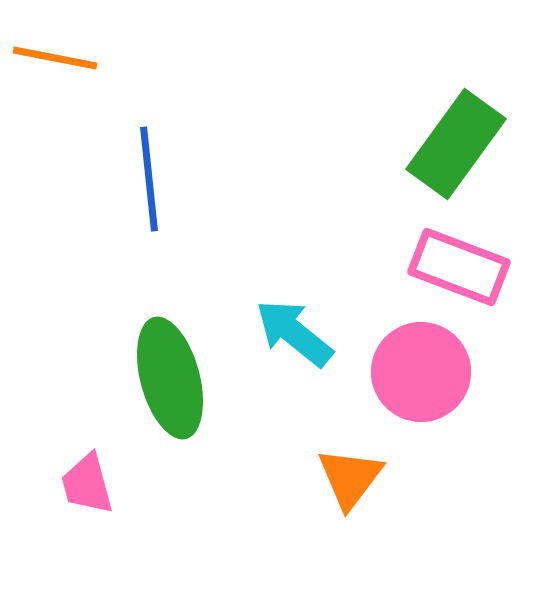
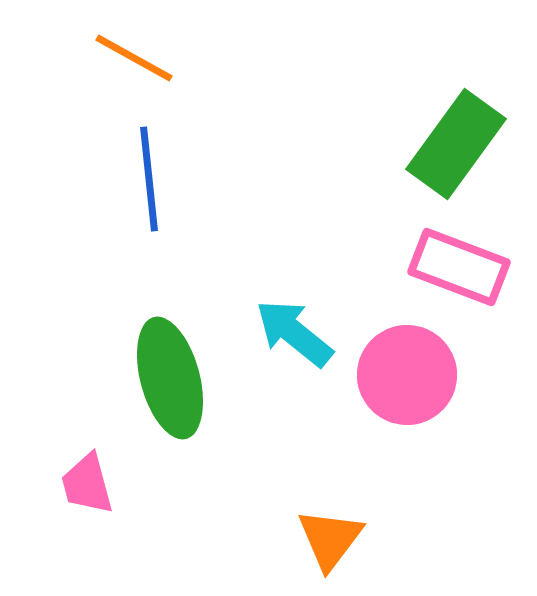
orange line: moved 79 px right; rotated 18 degrees clockwise
pink circle: moved 14 px left, 3 px down
orange triangle: moved 20 px left, 61 px down
